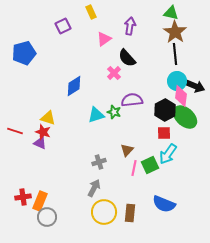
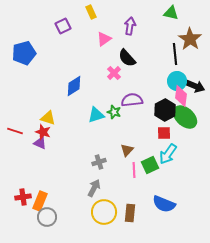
brown star: moved 15 px right, 7 px down
pink line: moved 2 px down; rotated 14 degrees counterclockwise
